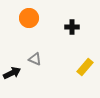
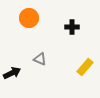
gray triangle: moved 5 px right
